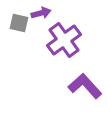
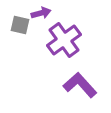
gray square: moved 1 px right, 2 px down
purple L-shape: moved 5 px left, 1 px up
